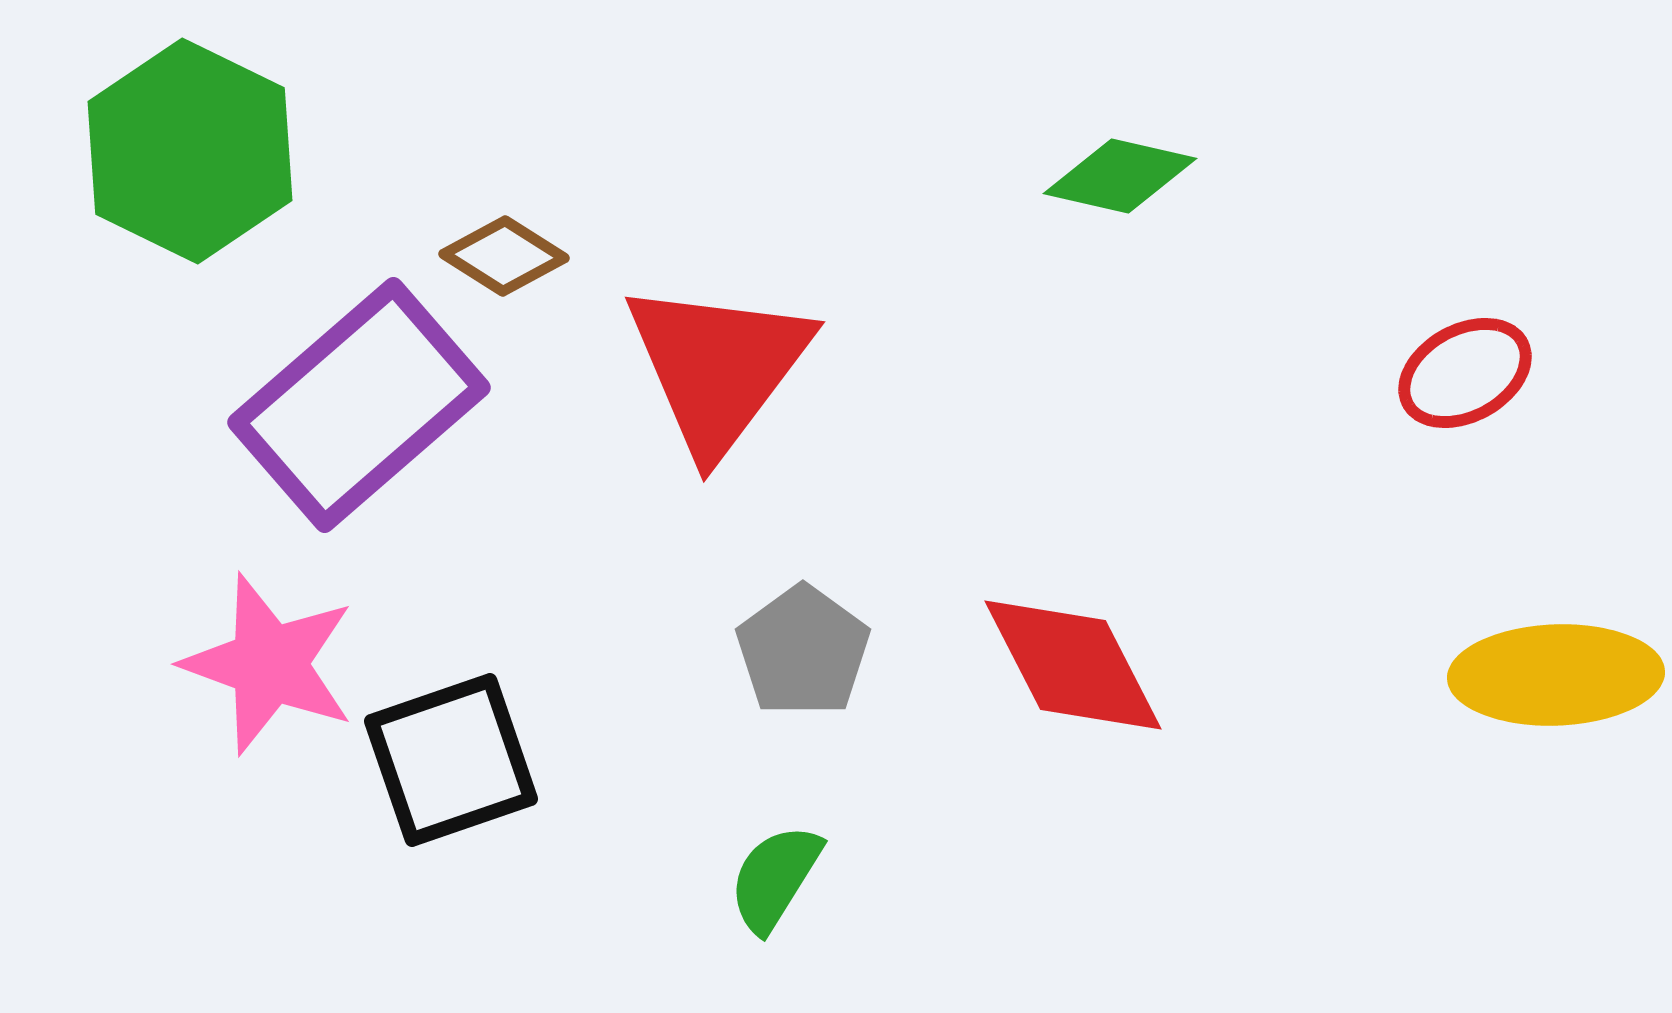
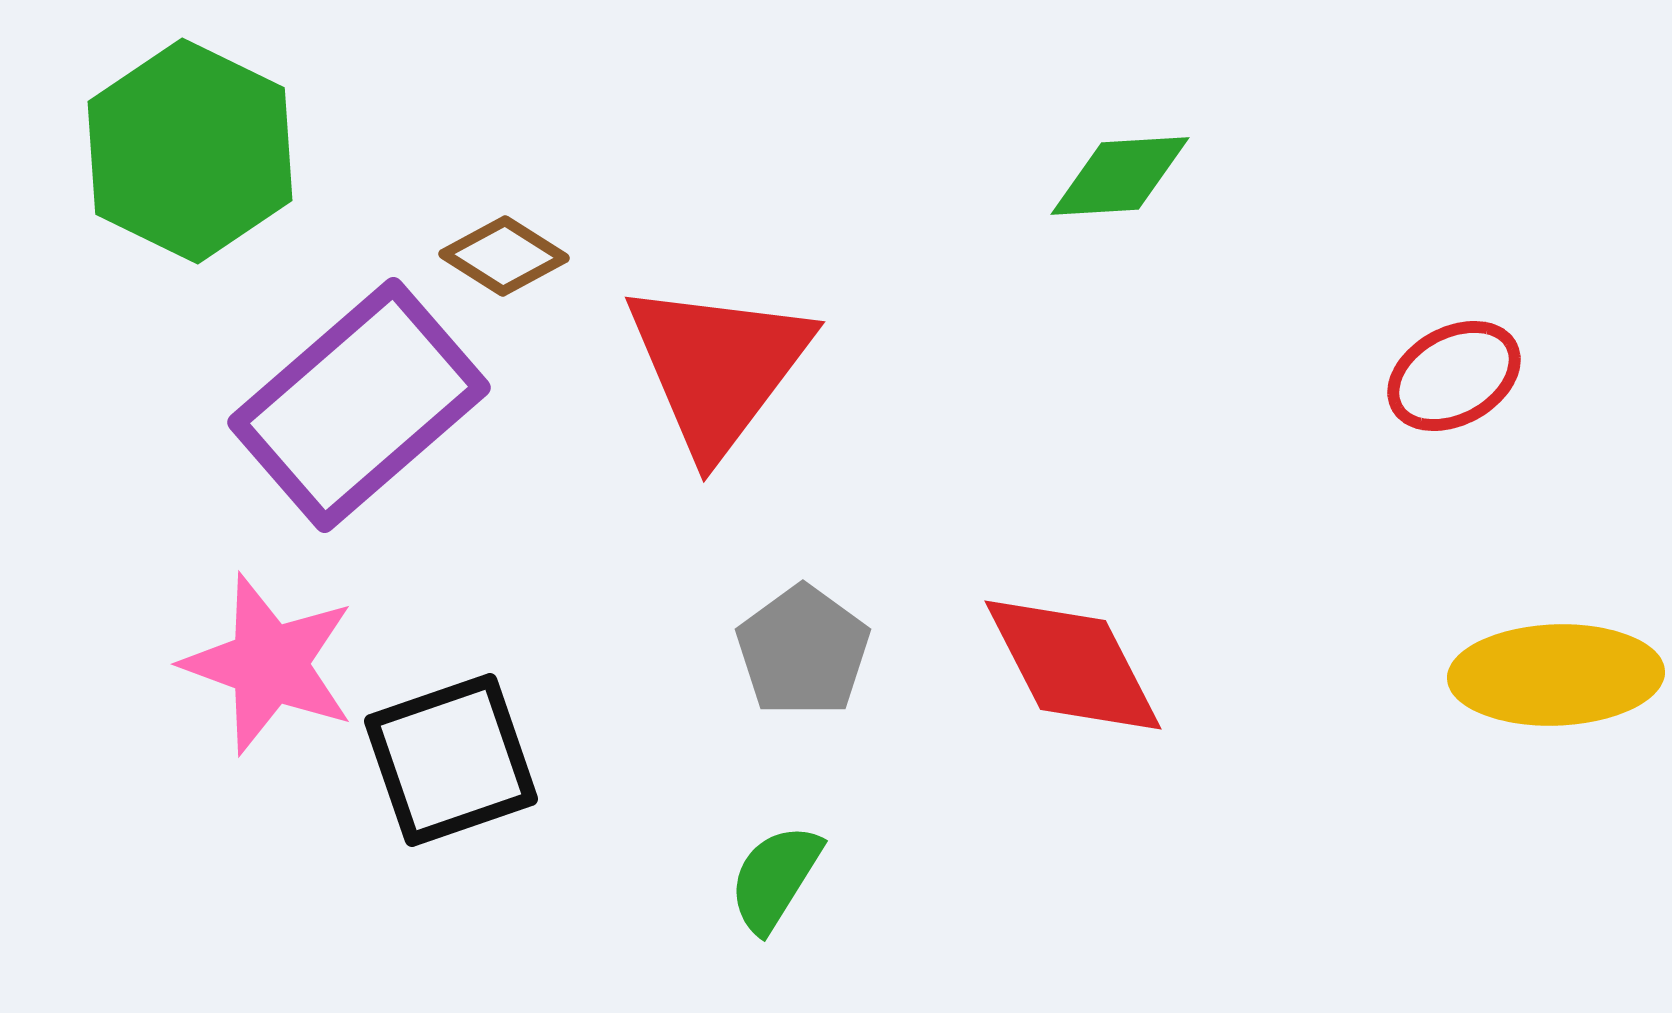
green diamond: rotated 16 degrees counterclockwise
red ellipse: moved 11 px left, 3 px down
